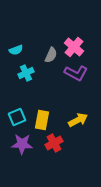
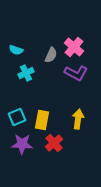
cyan semicircle: rotated 40 degrees clockwise
yellow arrow: moved 1 px up; rotated 54 degrees counterclockwise
red cross: rotated 12 degrees counterclockwise
